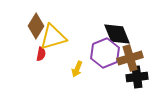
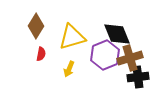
yellow triangle: moved 19 px right
purple hexagon: moved 2 px down
yellow arrow: moved 8 px left
black cross: moved 1 px right
